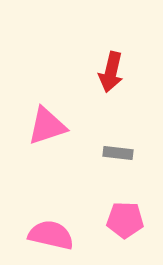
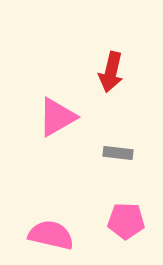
pink triangle: moved 10 px right, 9 px up; rotated 12 degrees counterclockwise
pink pentagon: moved 1 px right, 1 px down
